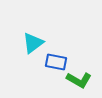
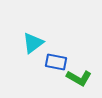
green L-shape: moved 2 px up
